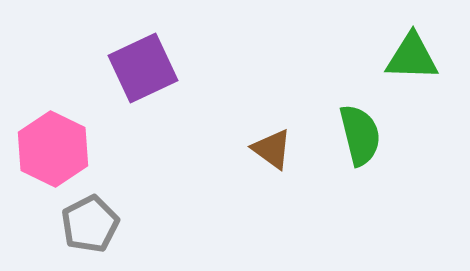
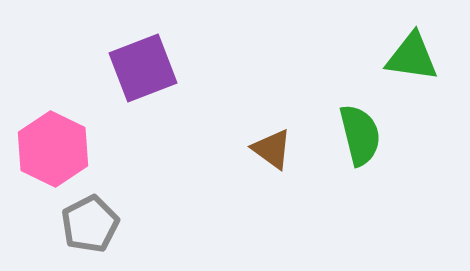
green triangle: rotated 6 degrees clockwise
purple square: rotated 4 degrees clockwise
